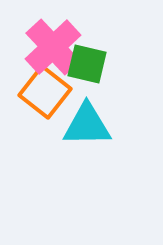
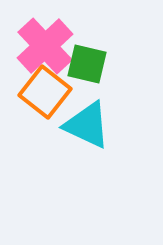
pink cross: moved 8 px left, 1 px up
cyan triangle: rotated 26 degrees clockwise
